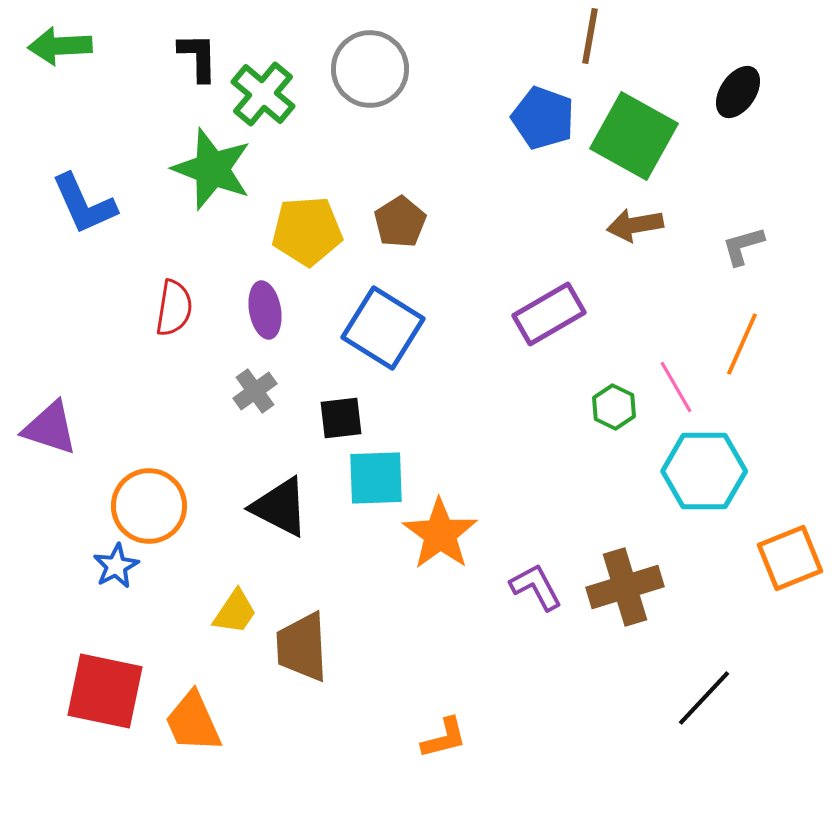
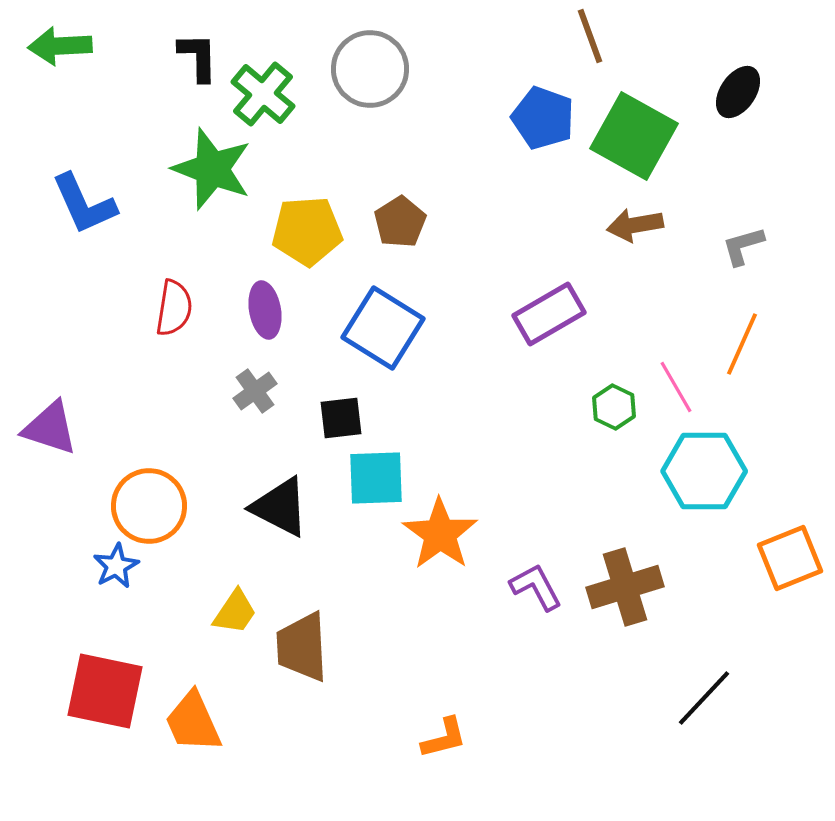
brown line: rotated 30 degrees counterclockwise
